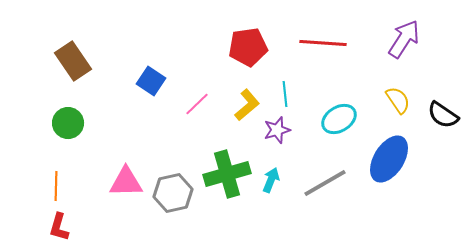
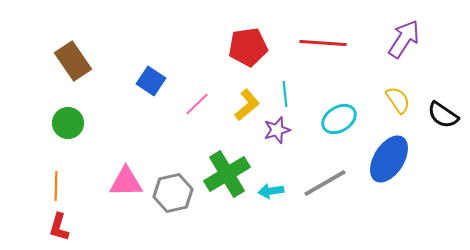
green cross: rotated 15 degrees counterclockwise
cyan arrow: moved 11 px down; rotated 120 degrees counterclockwise
